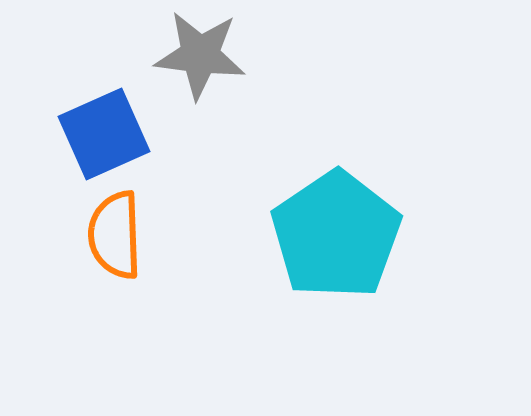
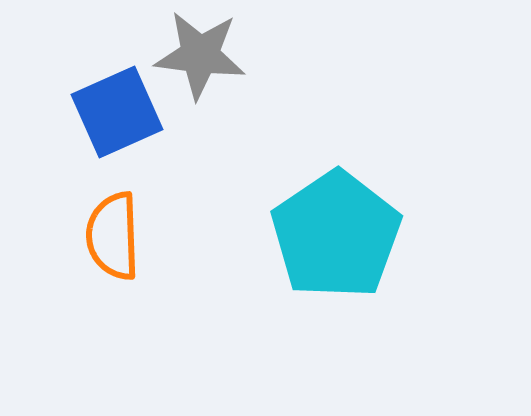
blue square: moved 13 px right, 22 px up
orange semicircle: moved 2 px left, 1 px down
